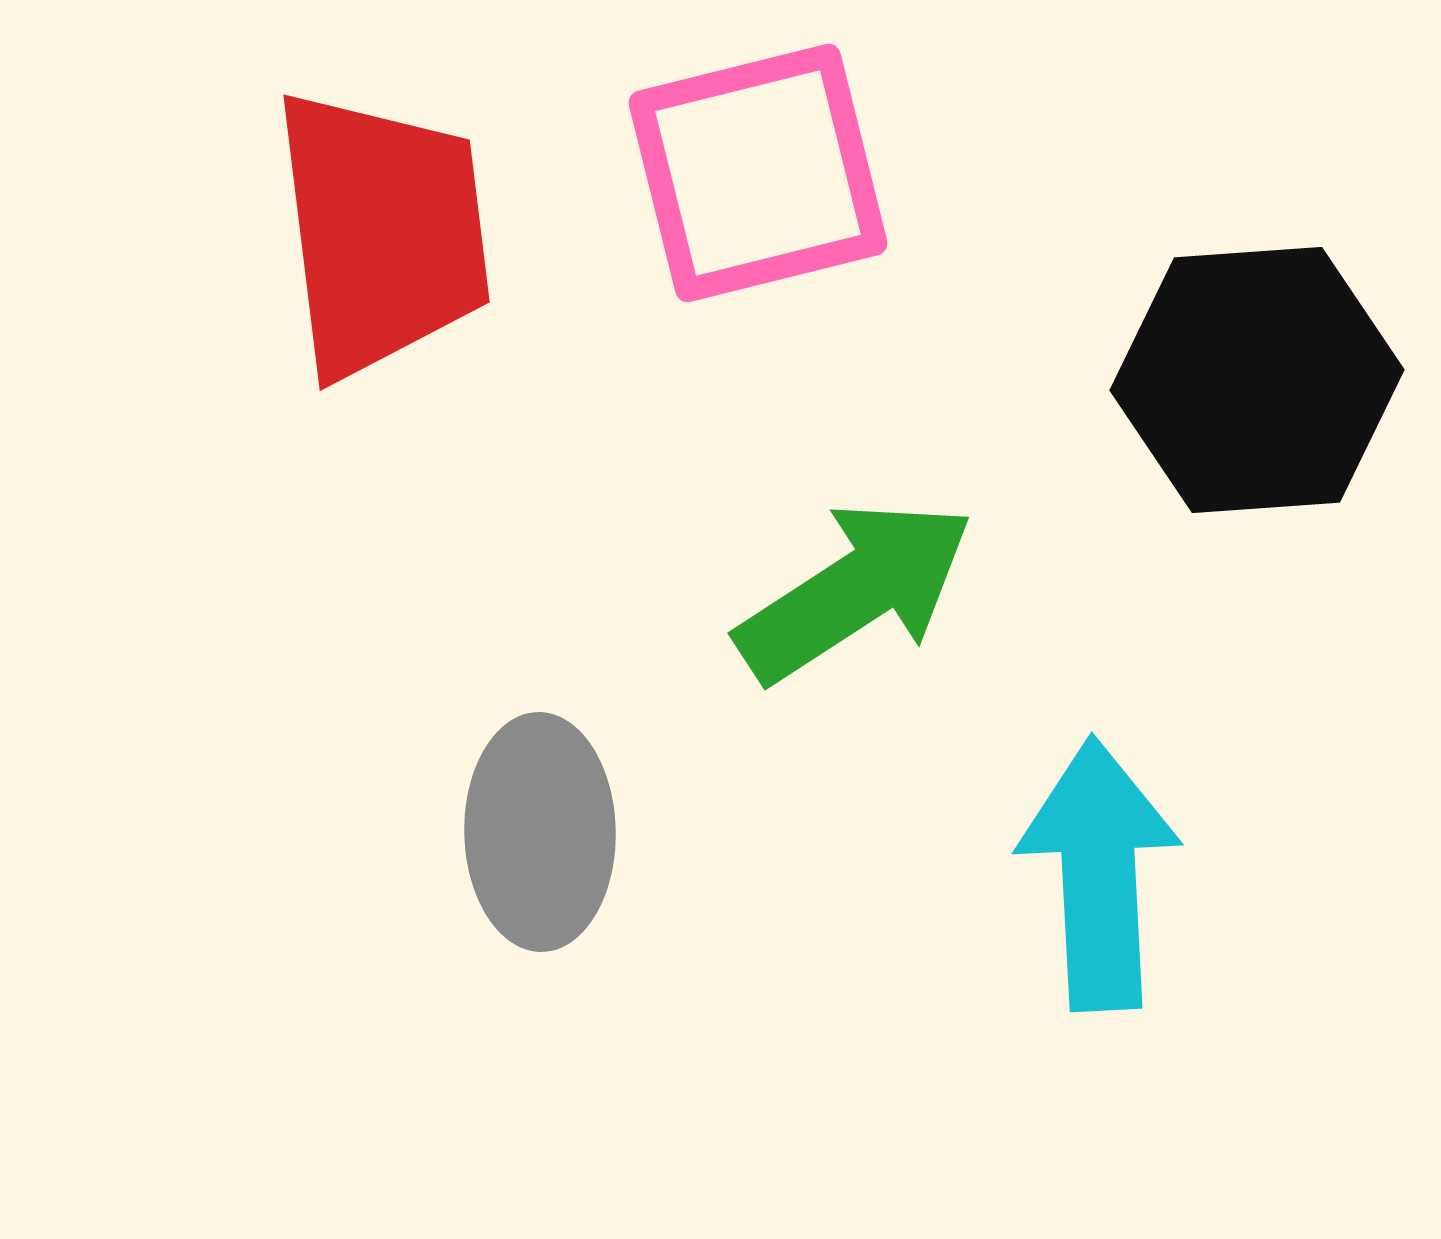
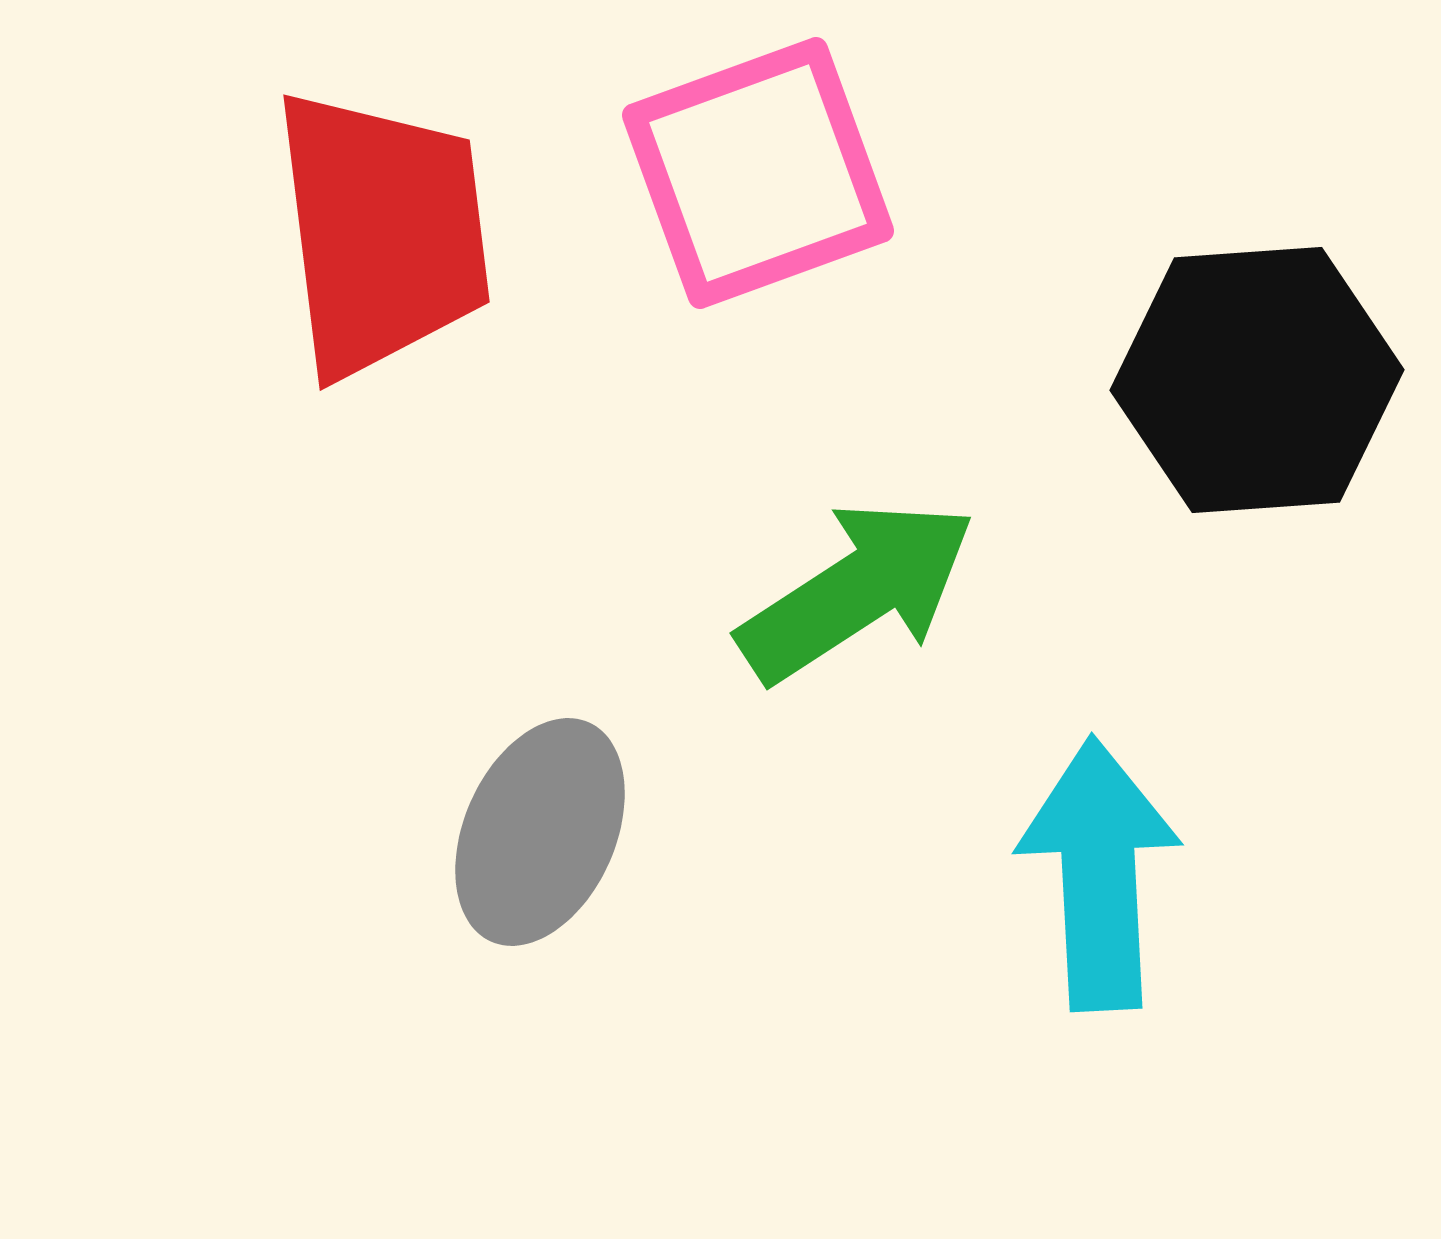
pink square: rotated 6 degrees counterclockwise
green arrow: moved 2 px right
gray ellipse: rotated 25 degrees clockwise
